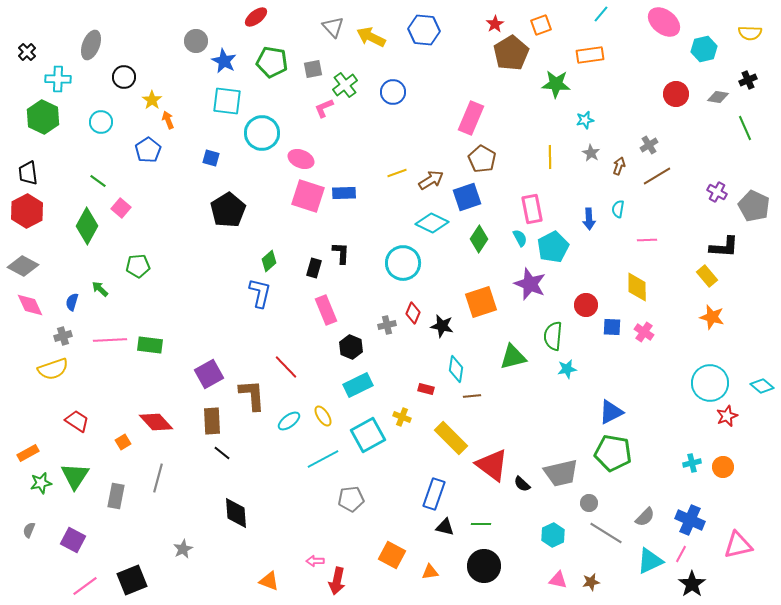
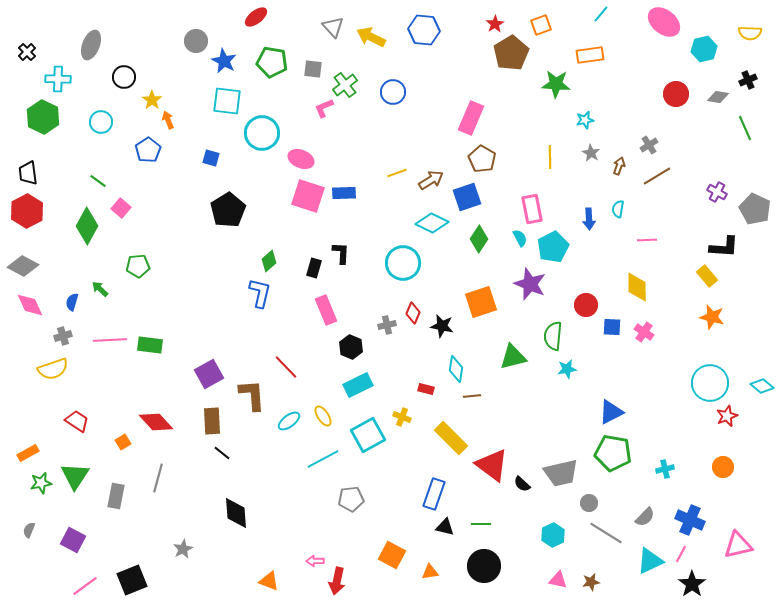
gray square at (313, 69): rotated 18 degrees clockwise
gray pentagon at (754, 206): moved 1 px right, 3 px down
cyan cross at (692, 463): moved 27 px left, 6 px down
